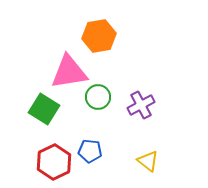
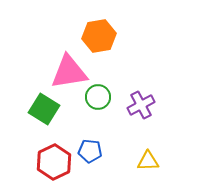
yellow triangle: rotated 40 degrees counterclockwise
